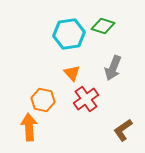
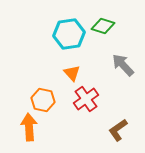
gray arrow: moved 10 px right, 3 px up; rotated 115 degrees clockwise
brown L-shape: moved 5 px left
